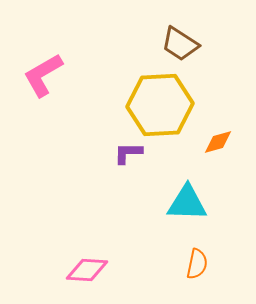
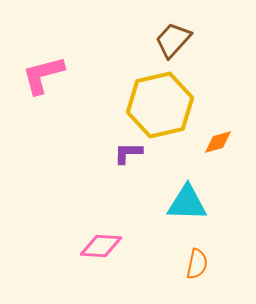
brown trapezoid: moved 7 px left, 4 px up; rotated 99 degrees clockwise
pink L-shape: rotated 15 degrees clockwise
yellow hexagon: rotated 10 degrees counterclockwise
pink diamond: moved 14 px right, 24 px up
